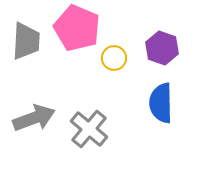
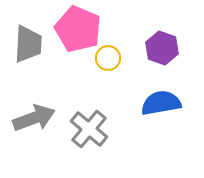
pink pentagon: moved 1 px right, 1 px down
gray trapezoid: moved 2 px right, 3 px down
yellow circle: moved 6 px left
blue semicircle: rotated 81 degrees clockwise
